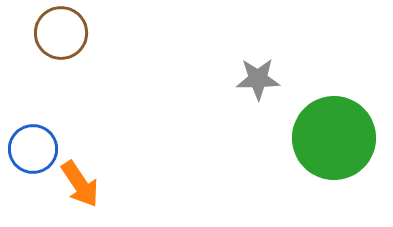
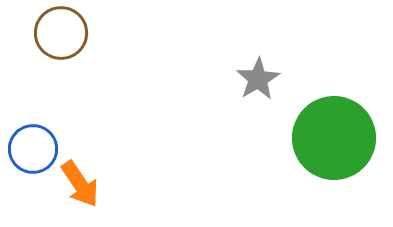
gray star: rotated 30 degrees counterclockwise
